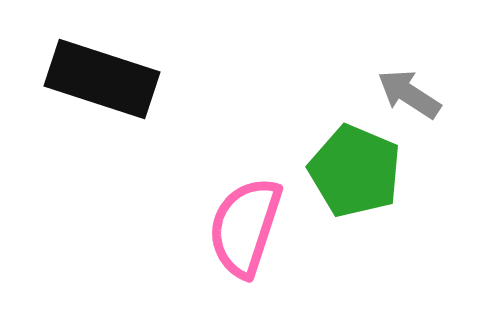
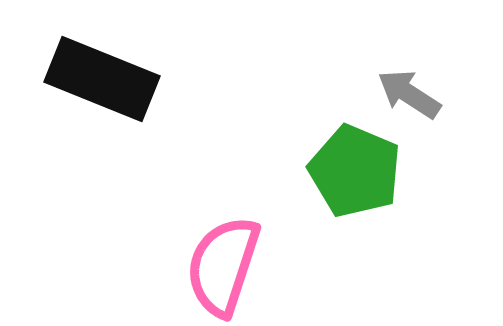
black rectangle: rotated 4 degrees clockwise
pink semicircle: moved 22 px left, 39 px down
